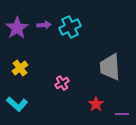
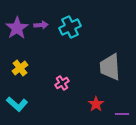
purple arrow: moved 3 px left
